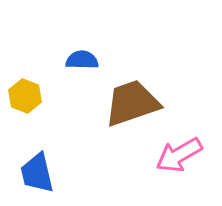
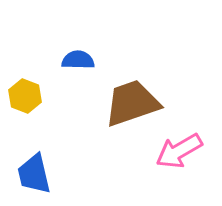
blue semicircle: moved 4 px left
pink arrow: moved 4 px up
blue trapezoid: moved 3 px left, 1 px down
